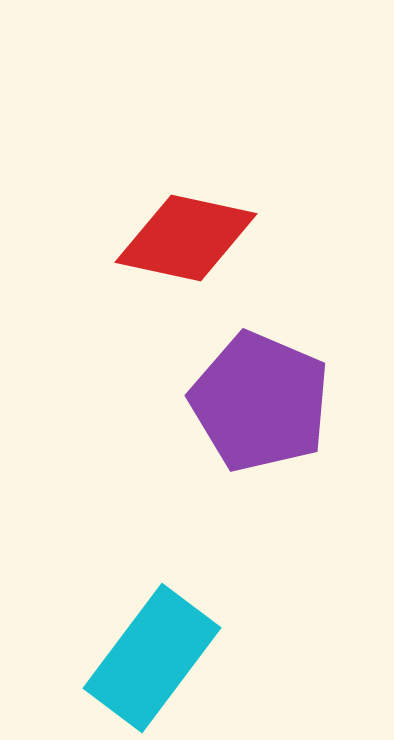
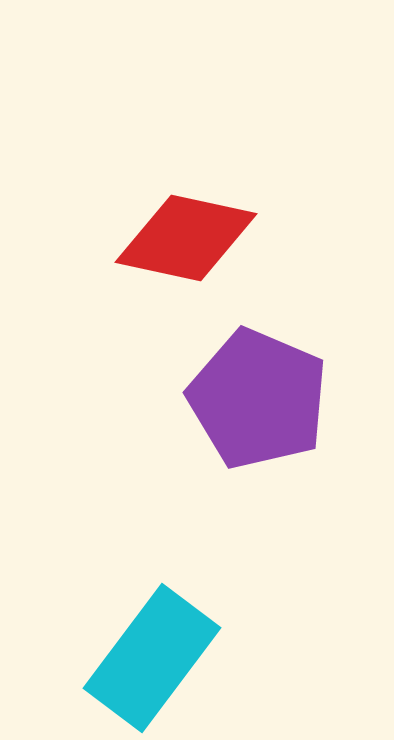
purple pentagon: moved 2 px left, 3 px up
